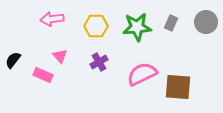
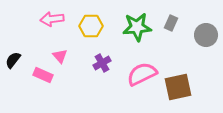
gray circle: moved 13 px down
yellow hexagon: moved 5 px left
purple cross: moved 3 px right, 1 px down
brown square: rotated 16 degrees counterclockwise
